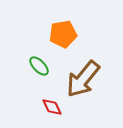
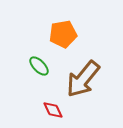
red diamond: moved 1 px right, 3 px down
